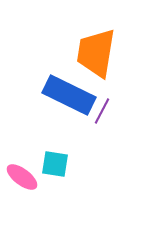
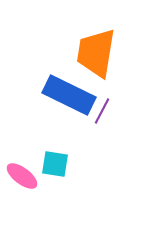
pink ellipse: moved 1 px up
